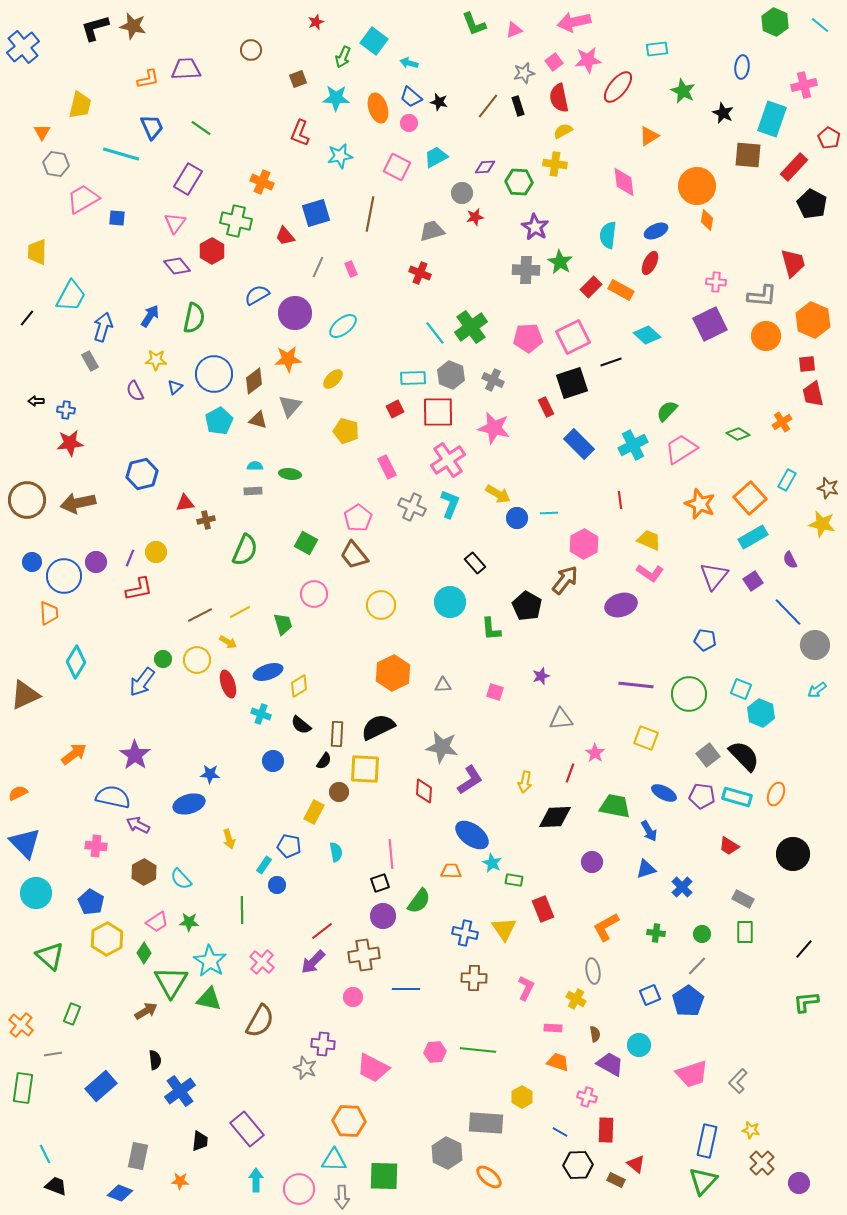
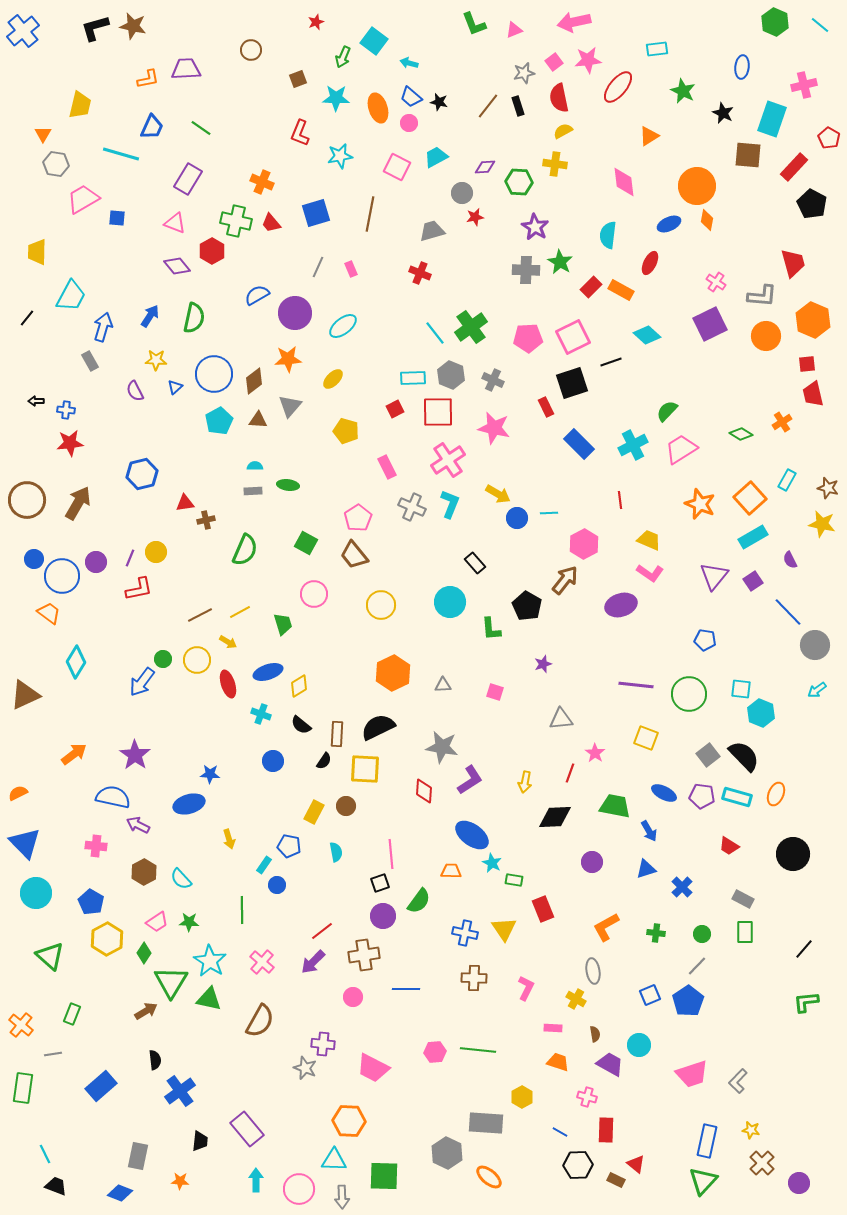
blue cross at (23, 47): moved 16 px up
blue trapezoid at (152, 127): rotated 48 degrees clockwise
orange triangle at (42, 132): moved 1 px right, 2 px down
pink triangle at (175, 223): rotated 45 degrees counterclockwise
blue ellipse at (656, 231): moved 13 px right, 7 px up
red trapezoid at (285, 236): moved 14 px left, 13 px up
pink cross at (716, 282): rotated 30 degrees clockwise
brown triangle at (258, 420): rotated 12 degrees counterclockwise
green diamond at (738, 434): moved 3 px right
green ellipse at (290, 474): moved 2 px left, 11 px down
brown arrow at (78, 503): rotated 132 degrees clockwise
blue circle at (32, 562): moved 2 px right, 3 px up
blue circle at (64, 576): moved 2 px left
orange trapezoid at (49, 613): rotated 50 degrees counterclockwise
purple star at (541, 676): moved 2 px right, 12 px up
cyan square at (741, 689): rotated 15 degrees counterclockwise
brown circle at (339, 792): moved 7 px right, 14 px down
